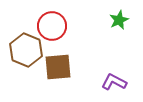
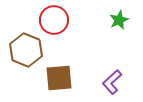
red circle: moved 2 px right, 6 px up
brown square: moved 1 px right, 11 px down
purple L-shape: moved 2 px left; rotated 70 degrees counterclockwise
